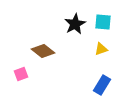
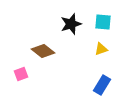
black star: moved 4 px left; rotated 10 degrees clockwise
